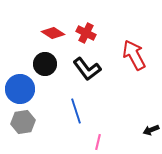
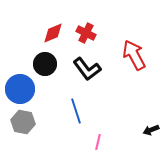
red diamond: rotated 55 degrees counterclockwise
gray hexagon: rotated 20 degrees clockwise
